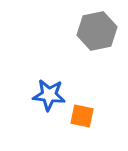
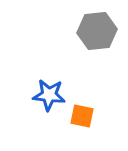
gray hexagon: rotated 6 degrees clockwise
